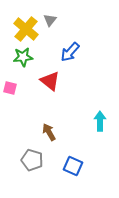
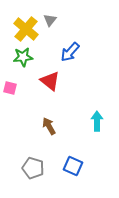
cyan arrow: moved 3 px left
brown arrow: moved 6 px up
gray pentagon: moved 1 px right, 8 px down
